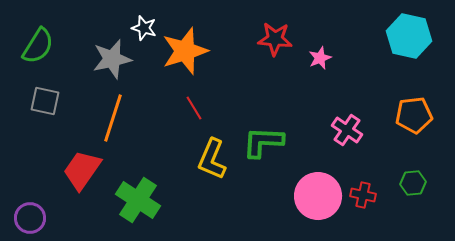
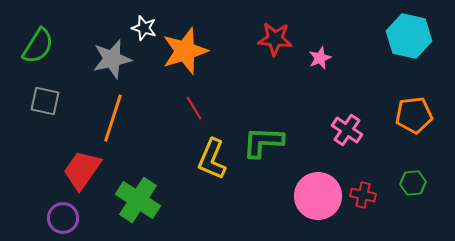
purple circle: moved 33 px right
